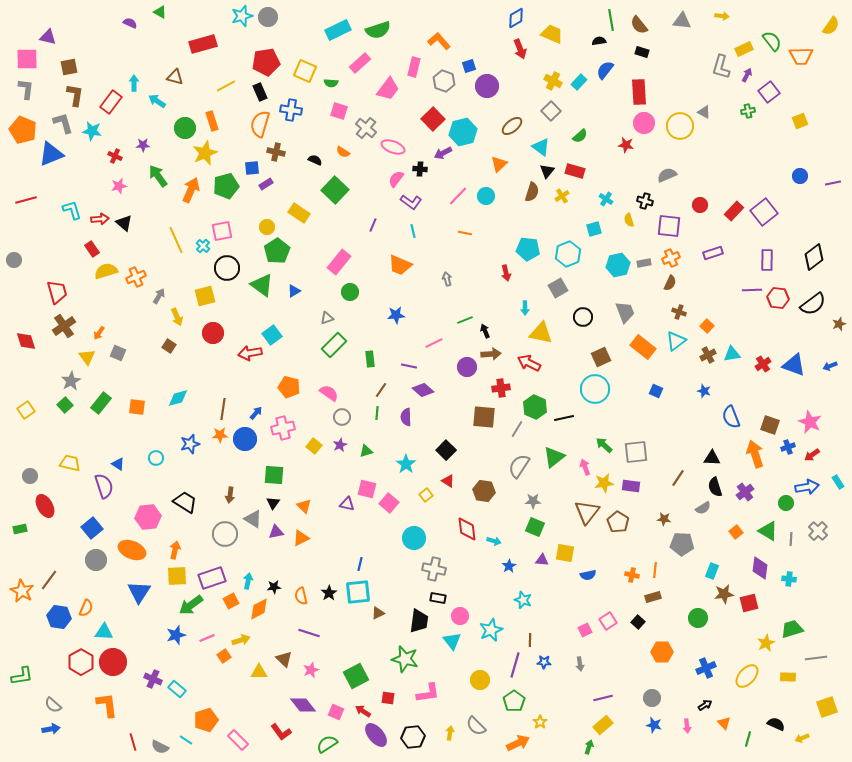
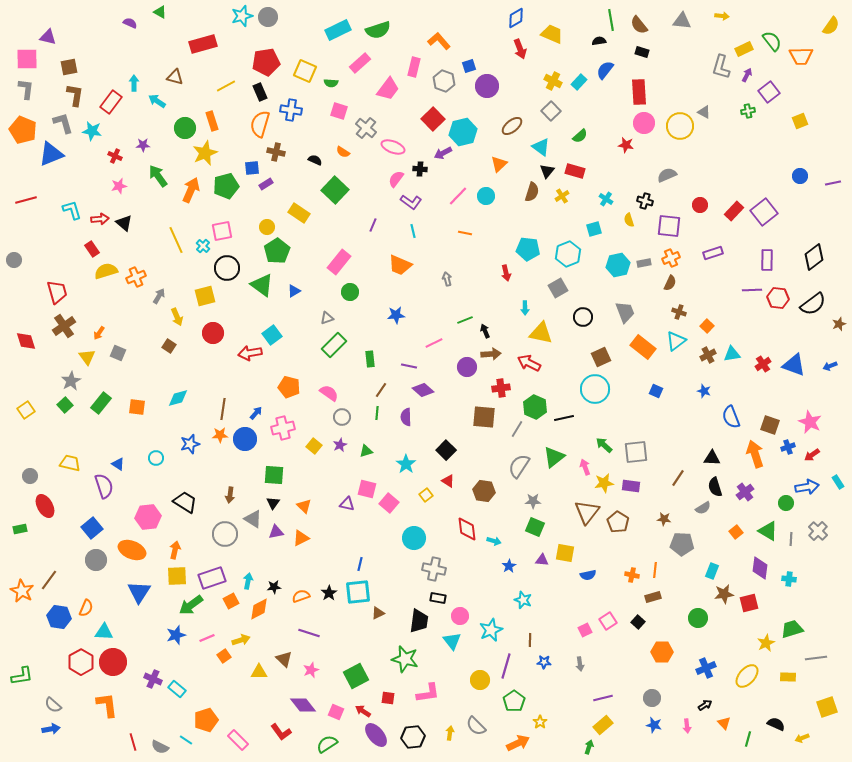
orange semicircle at (301, 596): rotated 84 degrees clockwise
purple line at (515, 665): moved 9 px left, 1 px down
